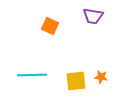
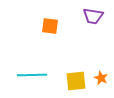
orange square: rotated 18 degrees counterclockwise
orange star: moved 1 px down; rotated 16 degrees clockwise
